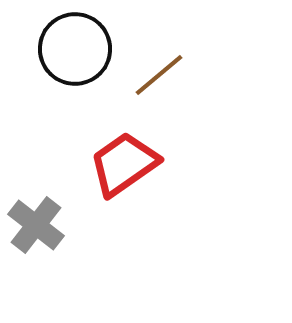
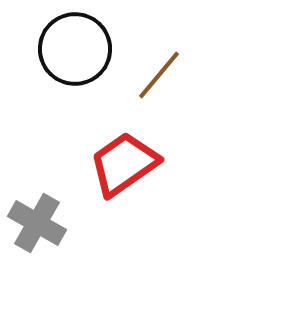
brown line: rotated 10 degrees counterclockwise
gray cross: moved 1 px right, 2 px up; rotated 8 degrees counterclockwise
